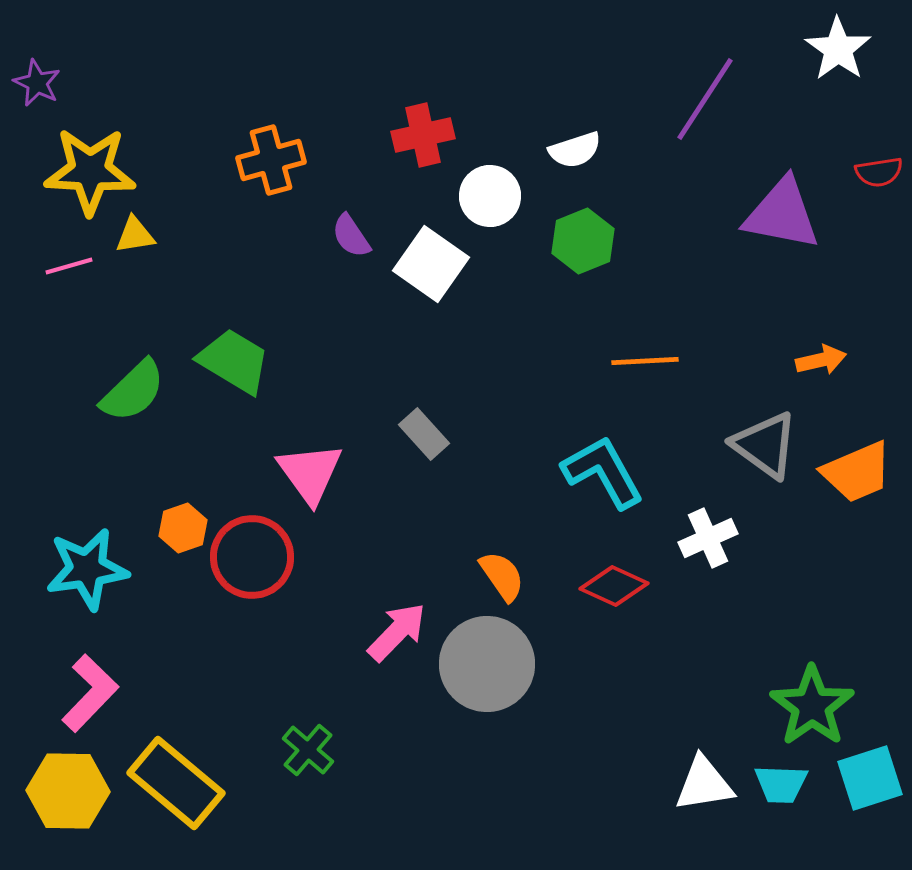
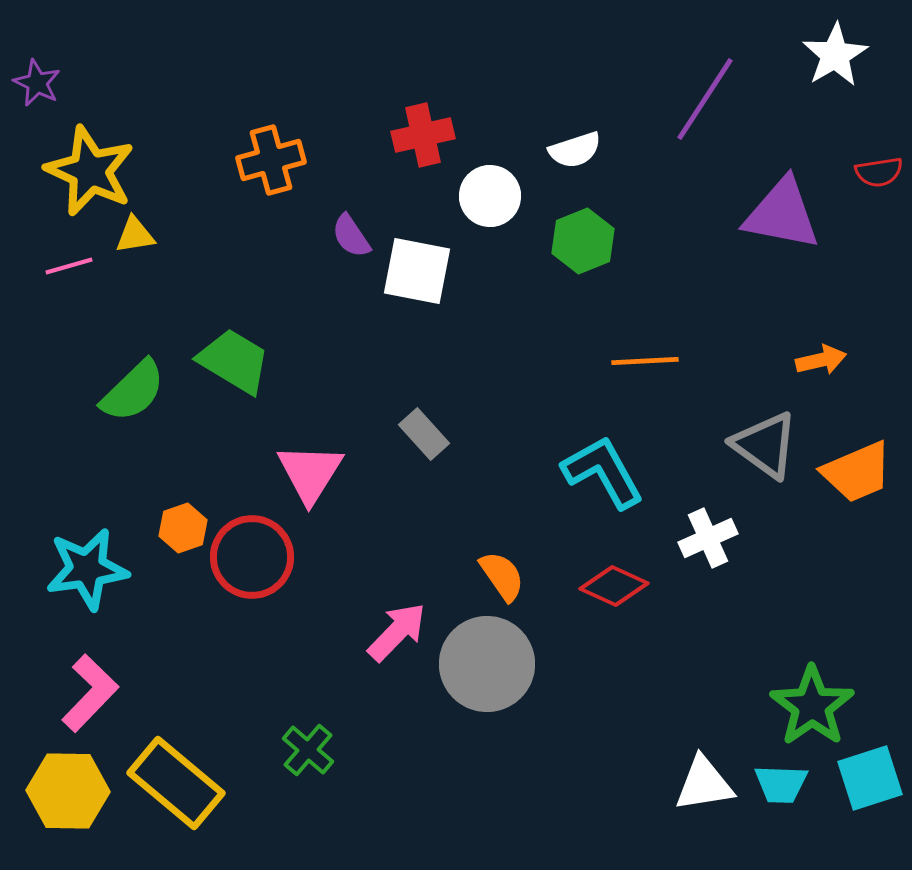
white star: moved 3 px left, 6 px down; rotated 6 degrees clockwise
yellow star: rotated 22 degrees clockwise
white square: moved 14 px left, 7 px down; rotated 24 degrees counterclockwise
pink triangle: rotated 8 degrees clockwise
